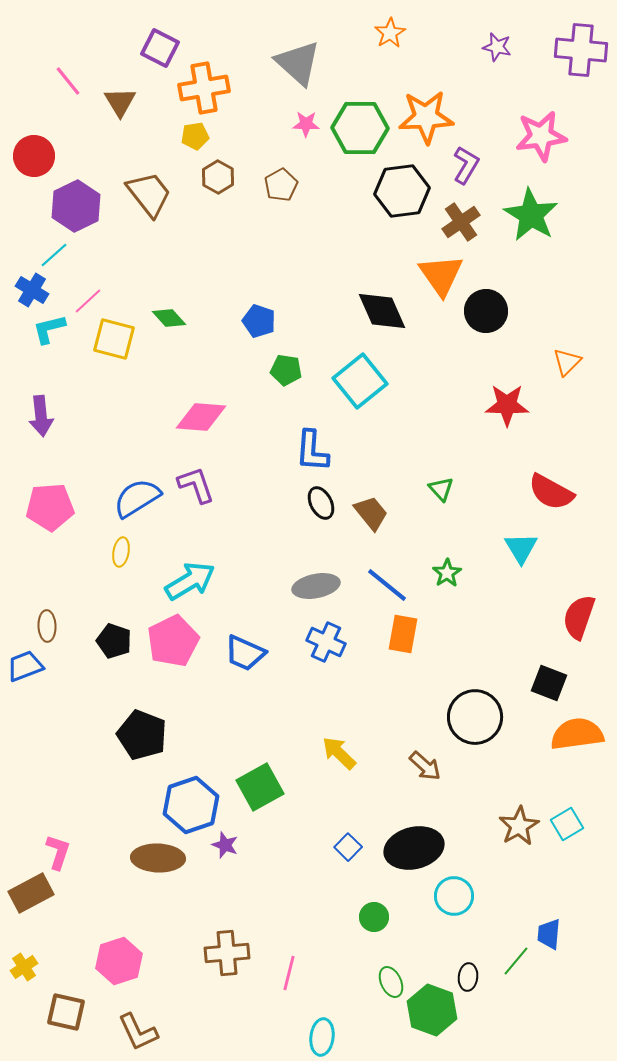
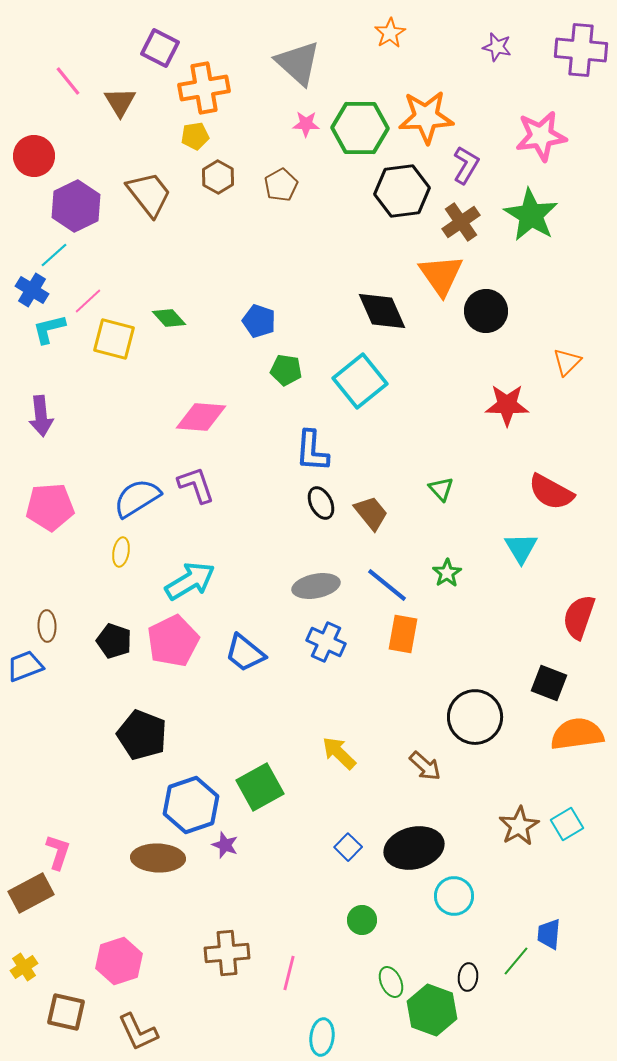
blue trapezoid at (245, 653): rotated 15 degrees clockwise
green circle at (374, 917): moved 12 px left, 3 px down
